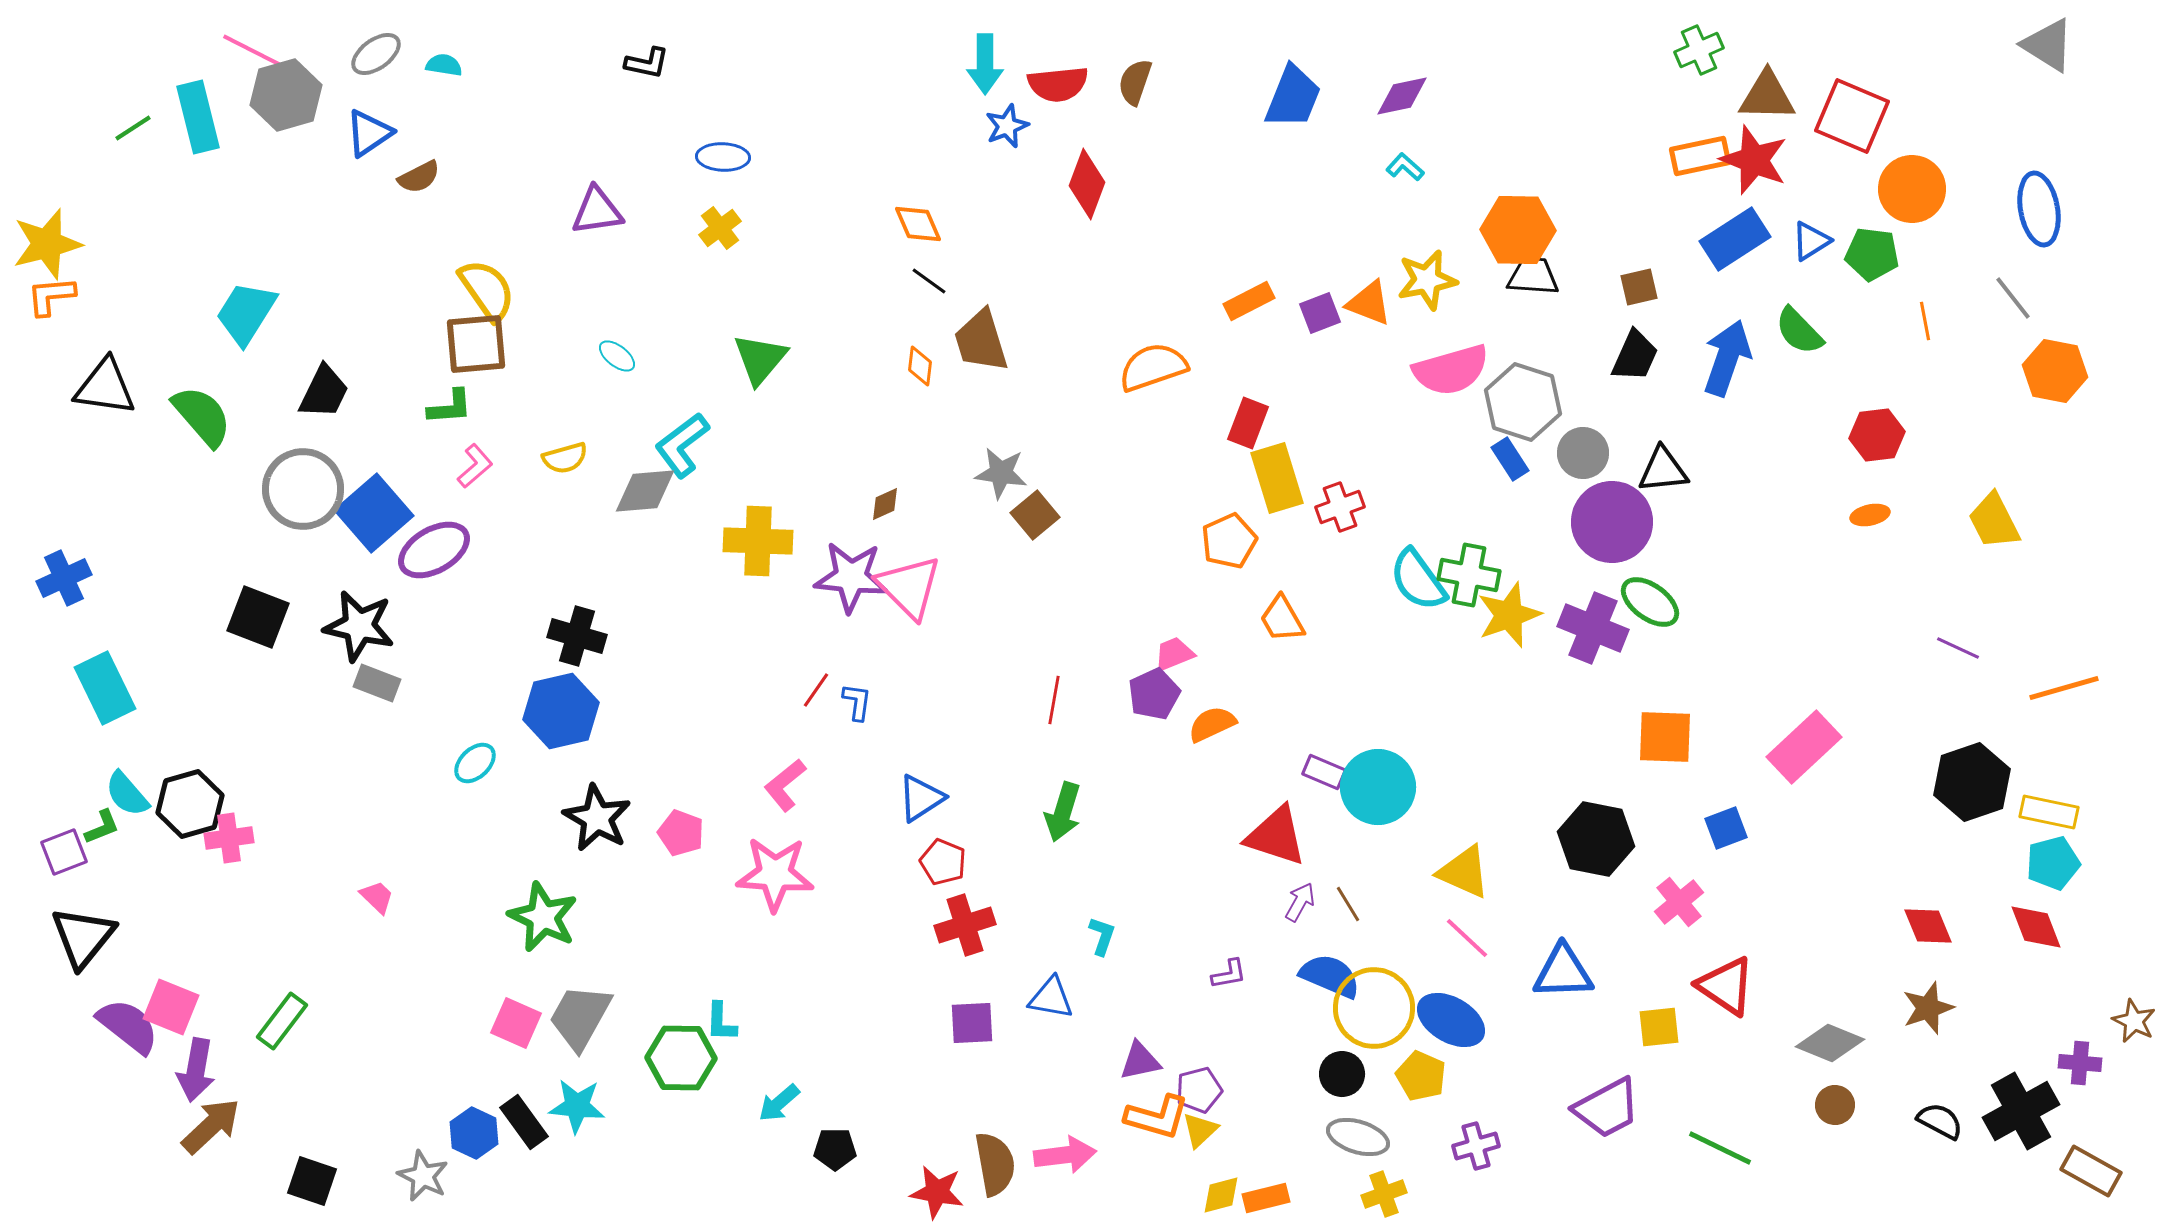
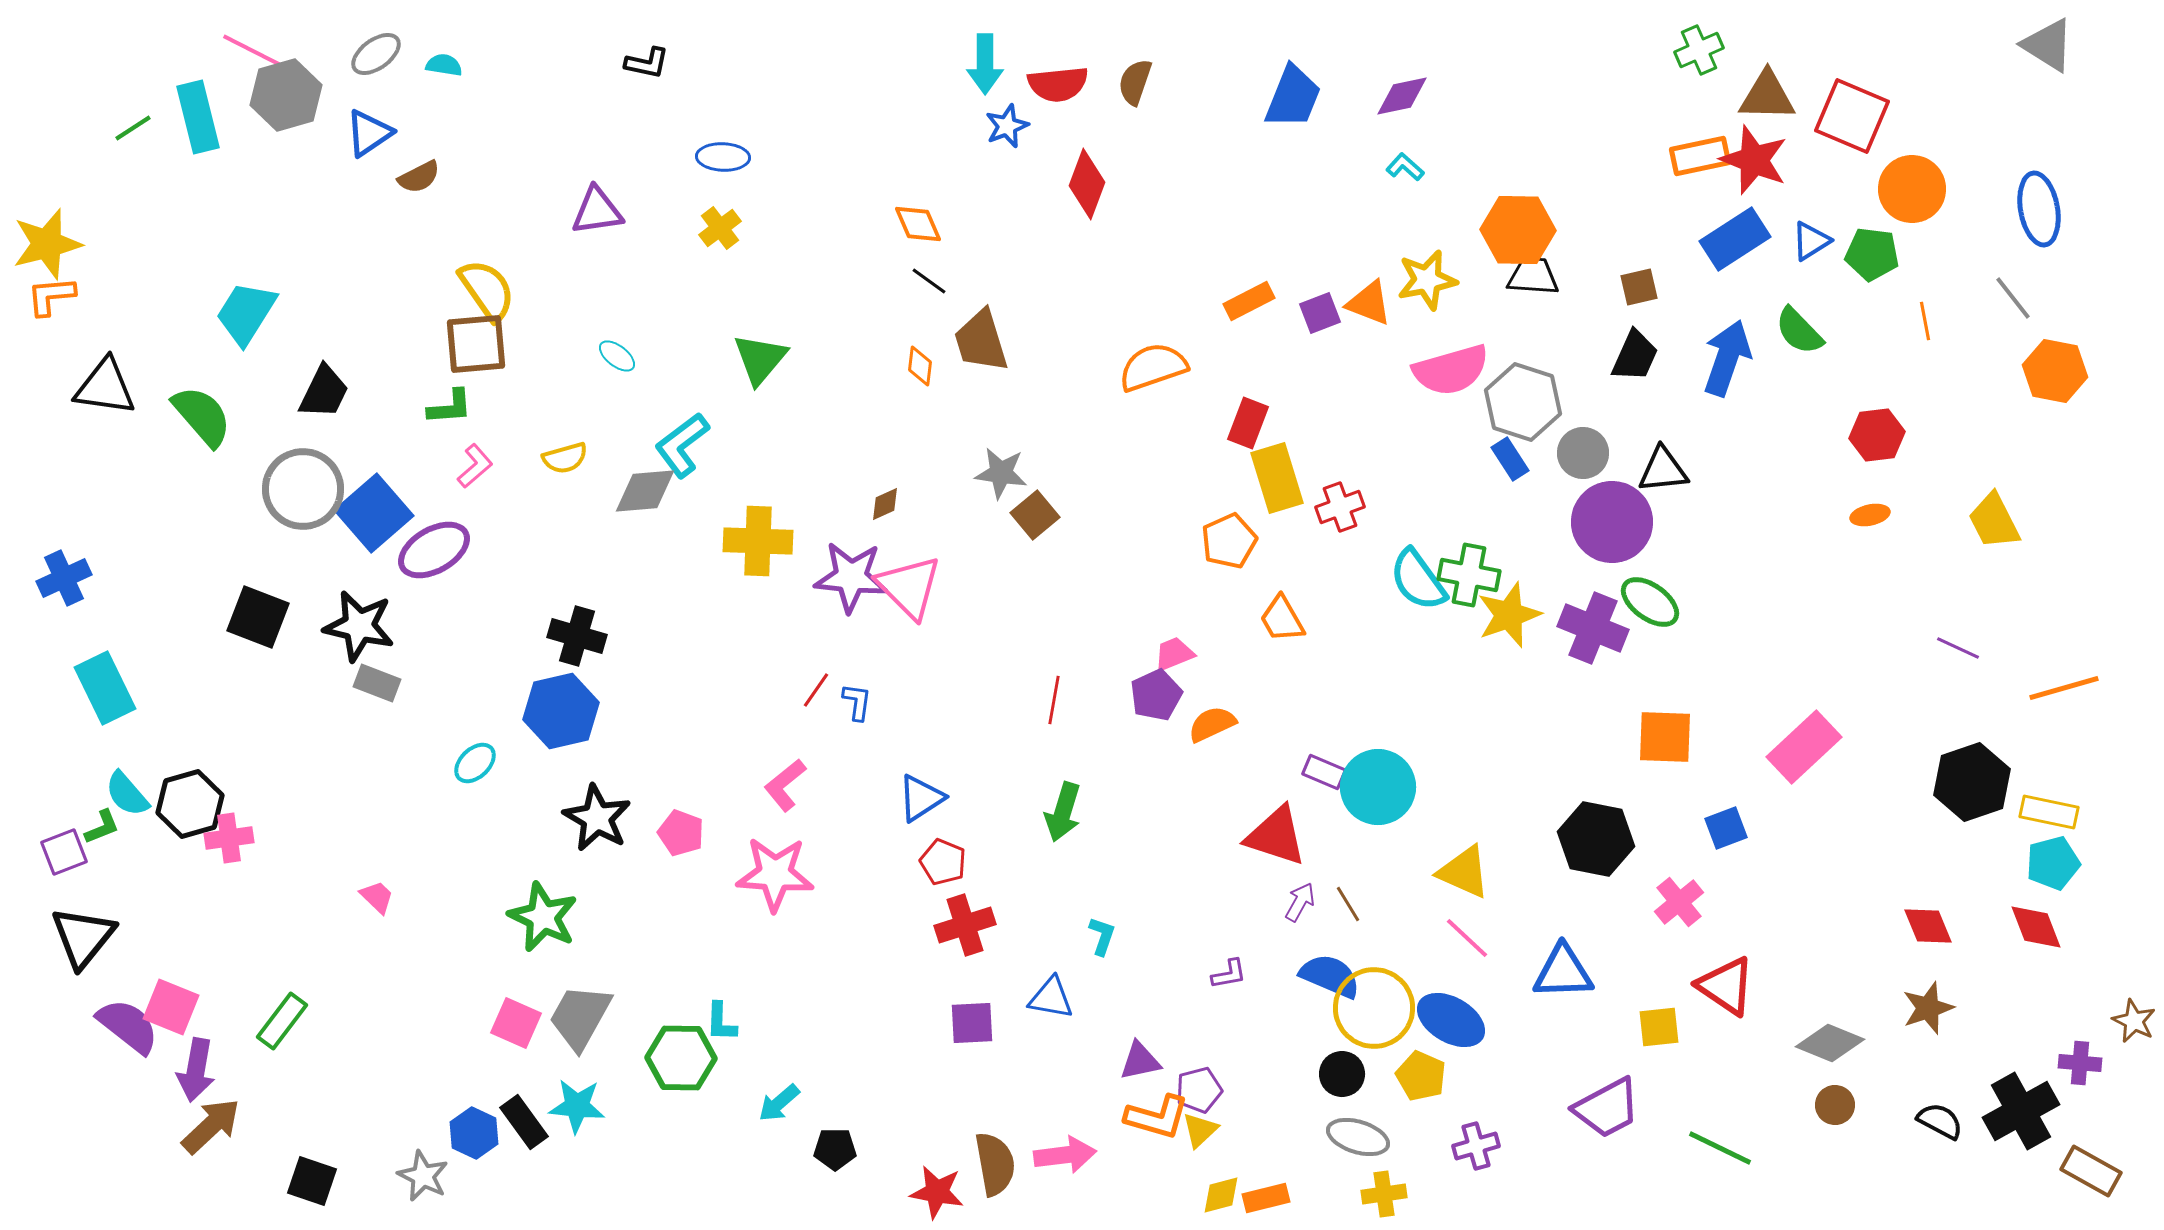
purple pentagon at (1154, 694): moved 2 px right, 1 px down
yellow cross at (1384, 1194): rotated 12 degrees clockwise
